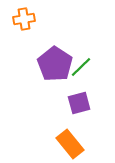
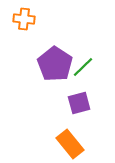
orange cross: rotated 15 degrees clockwise
green line: moved 2 px right
